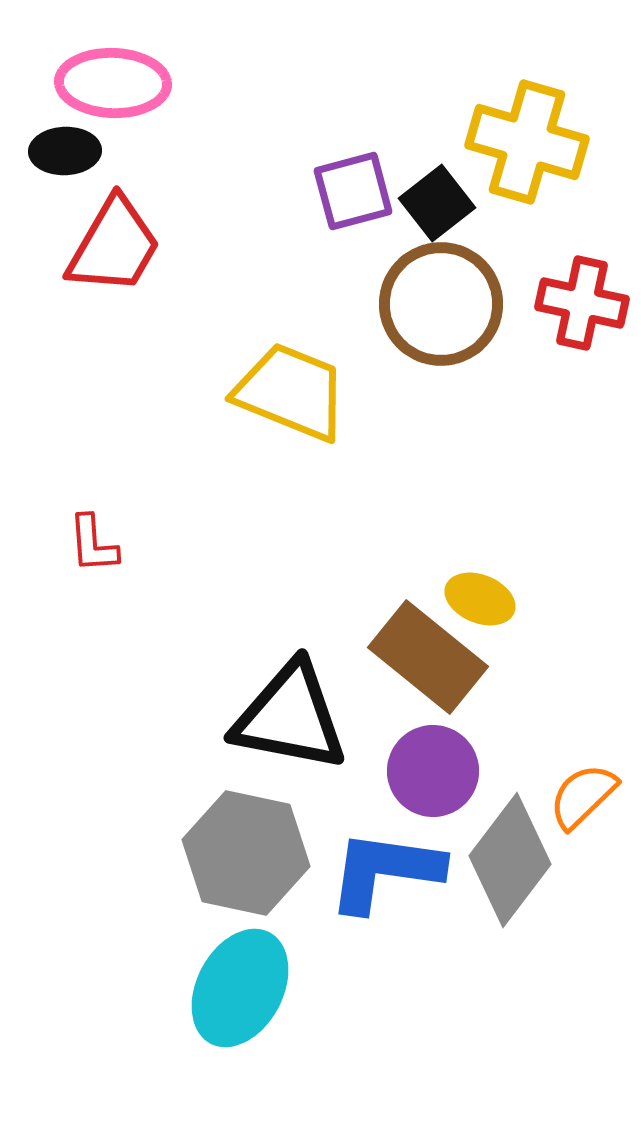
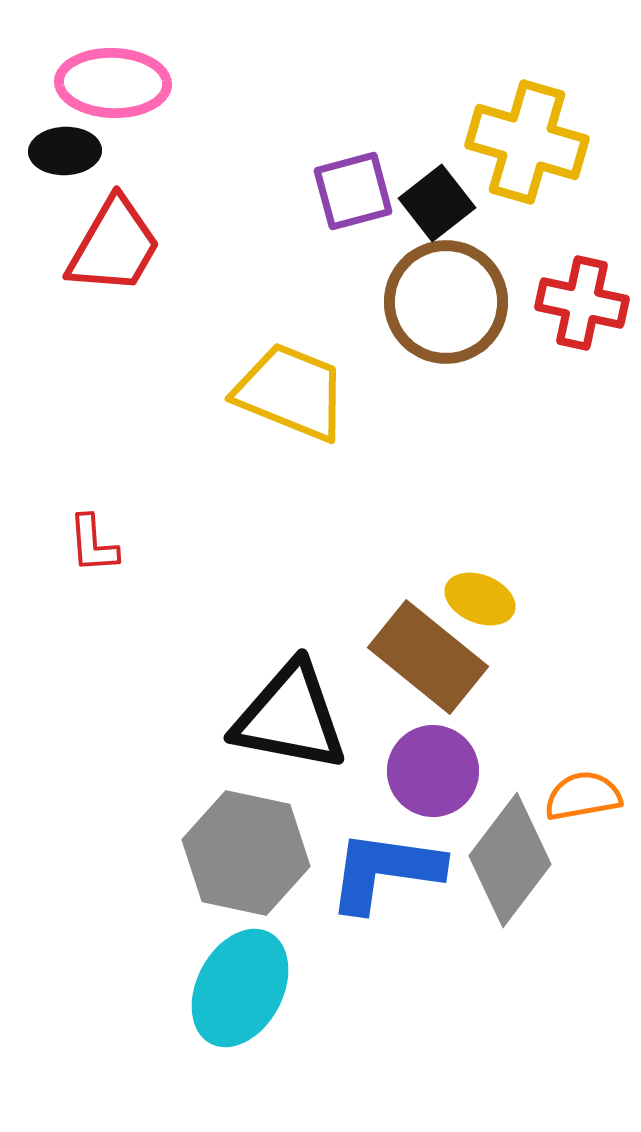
brown circle: moved 5 px right, 2 px up
orange semicircle: rotated 34 degrees clockwise
